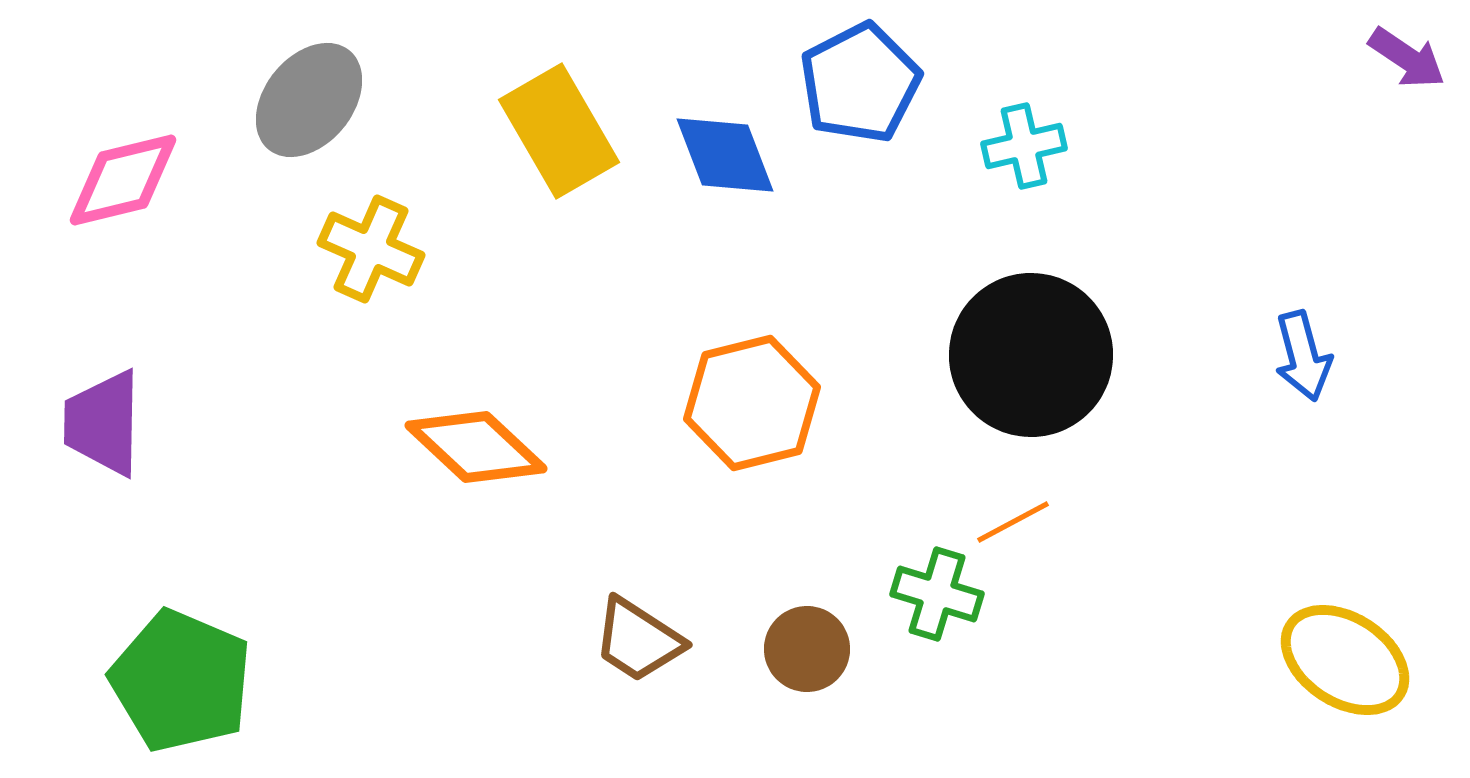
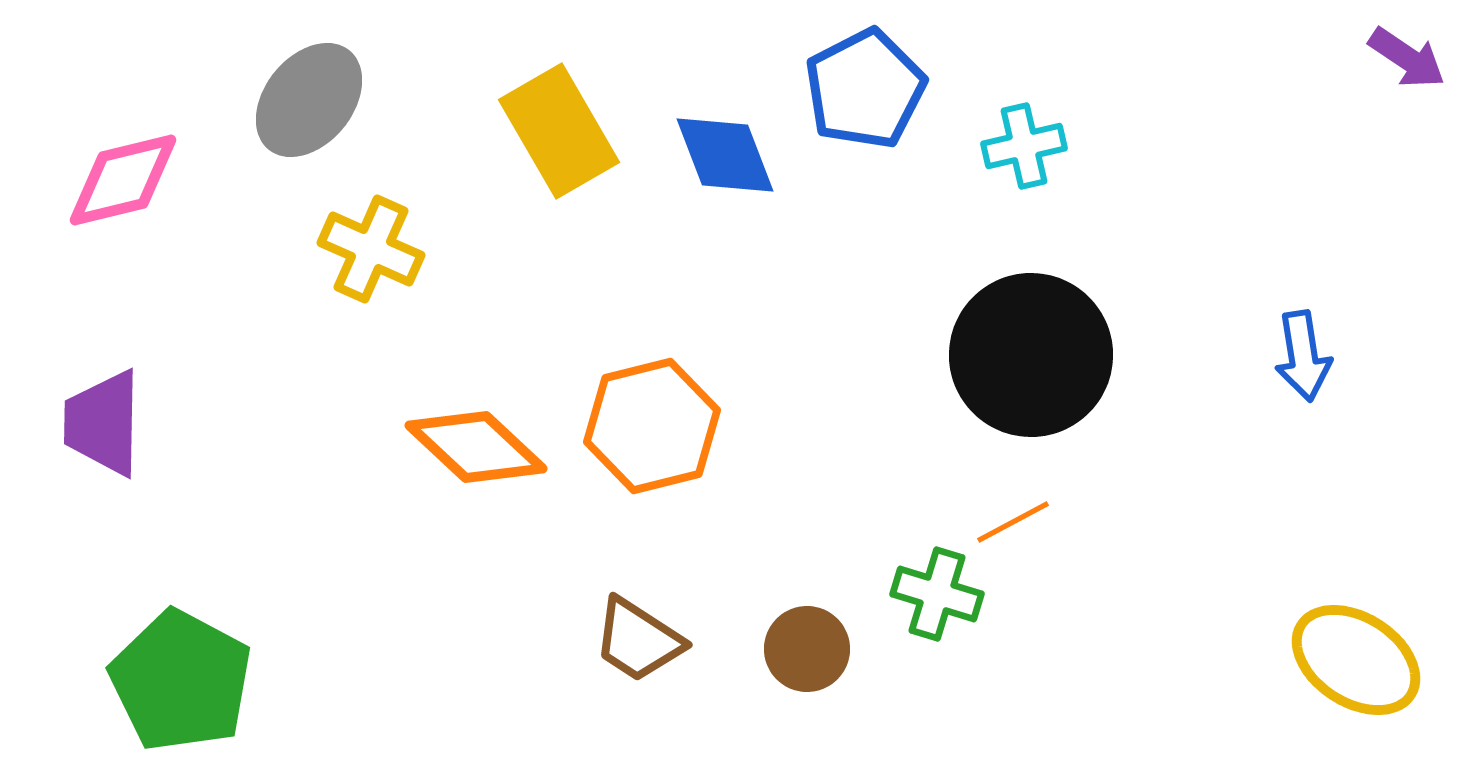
blue pentagon: moved 5 px right, 6 px down
blue arrow: rotated 6 degrees clockwise
orange hexagon: moved 100 px left, 23 px down
yellow ellipse: moved 11 px right
green pentagon: rotated 5 degrees clockwise
